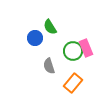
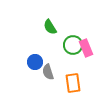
blue circle: moved 24 px down
green circle: moved 6 px up
gray semicircle: moved 1 px left, 6 px down
orange rectangle: rotated 48 degrees counterclockwise
